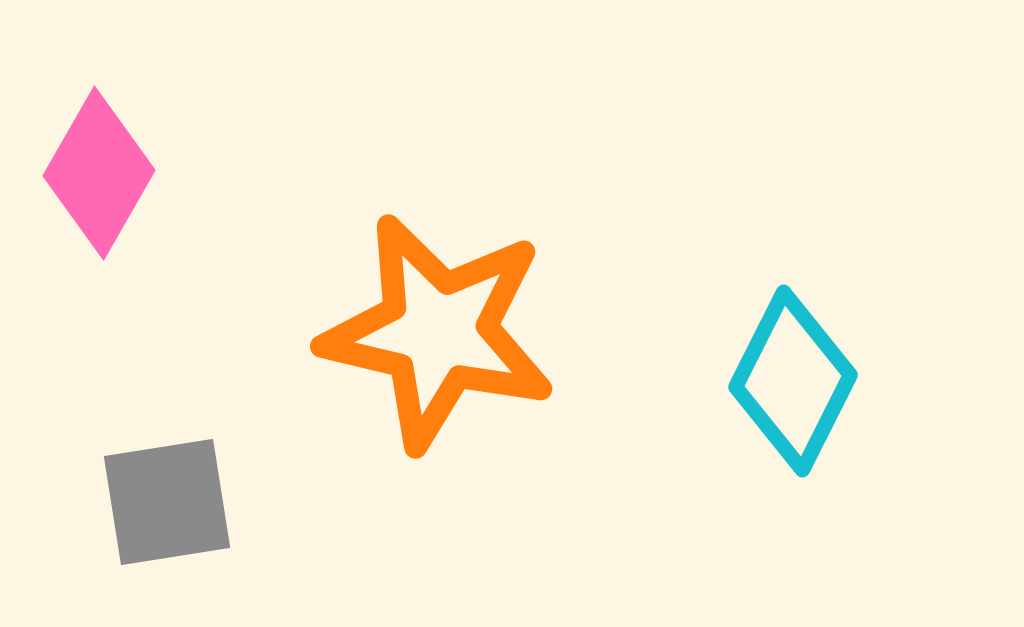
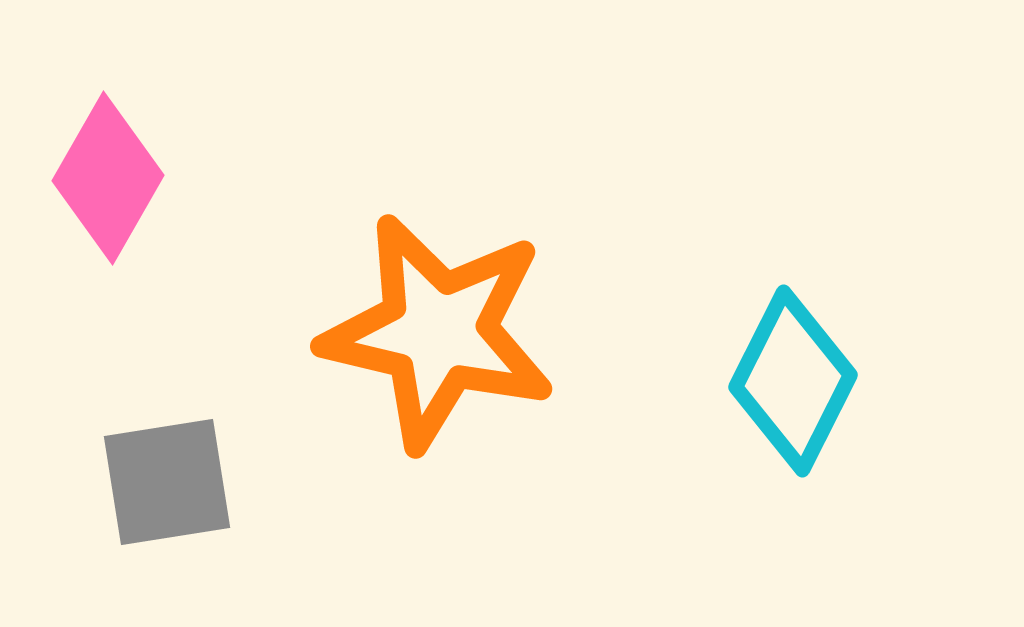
pink diamond: moved 9 px right, 5 px down
gray square: moved 20 px up
